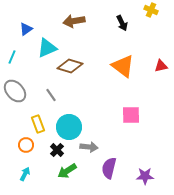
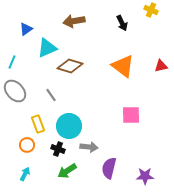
cyan line: moved 5 px down
cyan circle: moved 1 px up
orange circle: moved 1 px right
black cross: moved 1 px right, 1 px up; rotated 24 degrees counterclockwise
